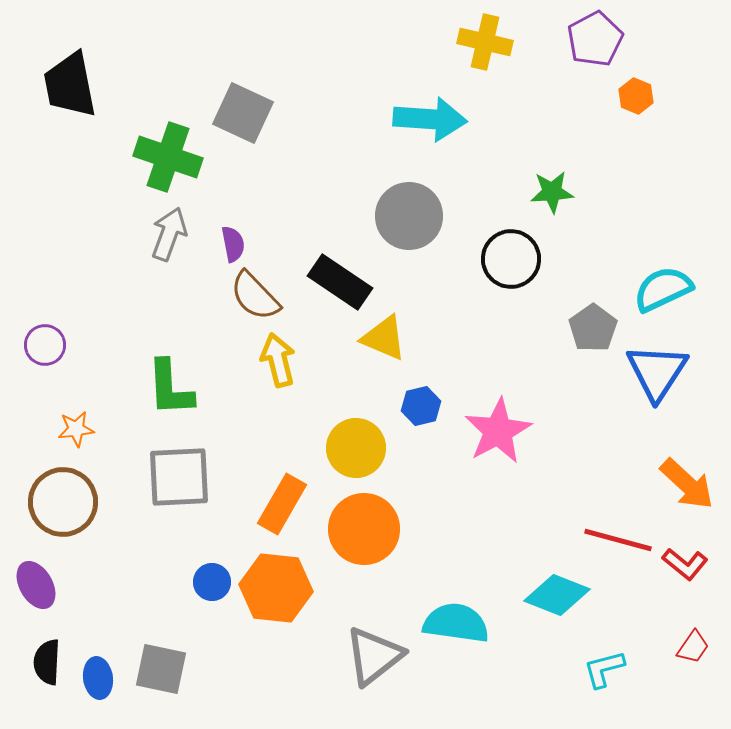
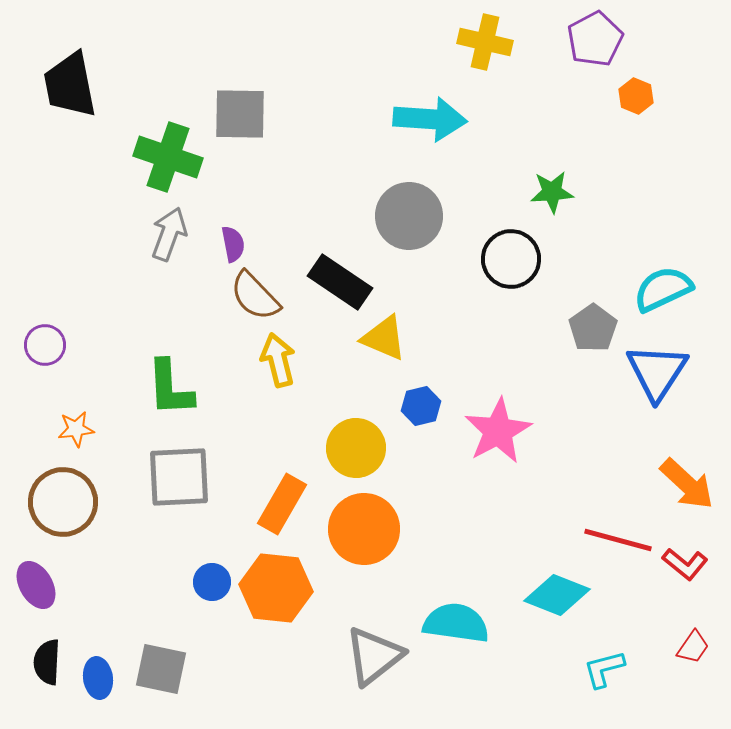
gray square at (243, 113): moved 3 px left, 1 px down; rotated 24 degrees counterclockwise
